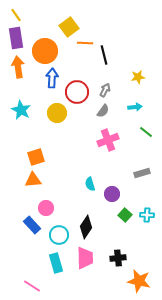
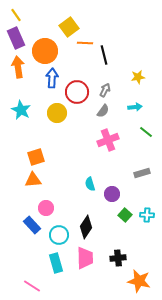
purple rectangle: rotated 15 degrees counterclockwise
